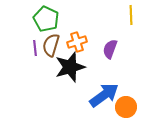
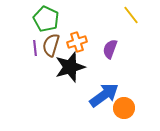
yellow line: rotated 36 degrees counterclockwise
orange circle: moved 2 px left, 1 px down
